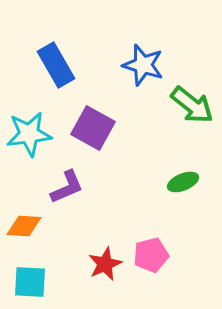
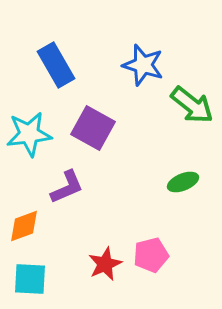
orange diamond: rotated 24 degrees counterclockwise
cyan square: moved 3 px up
